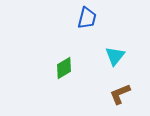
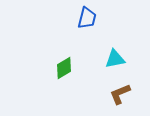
cyan triangle: moved 3 px down; rotated 40 degrees clockwise
